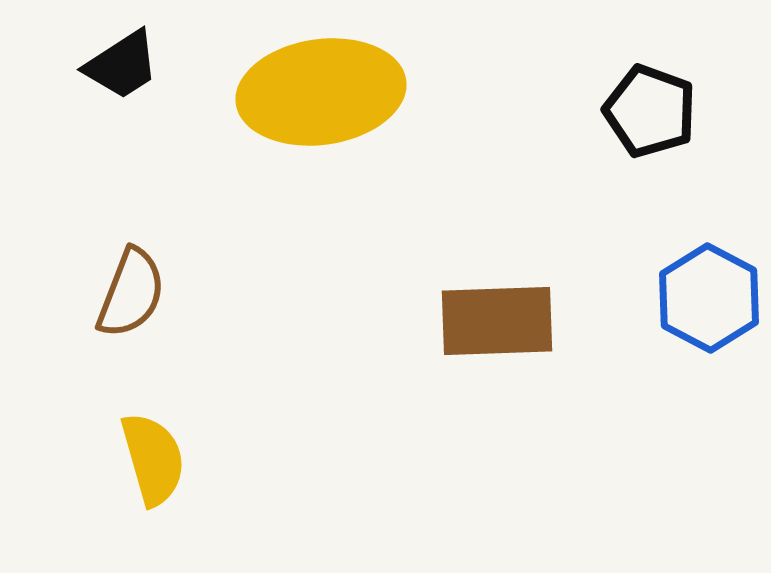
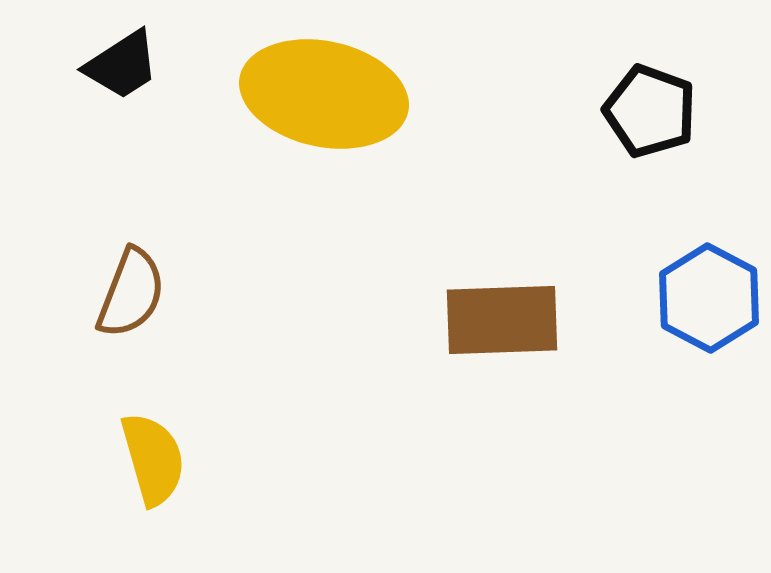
yellow ellipse: moved 3 px right, 2 px down; rotated 20 degrees clockwise
brown rectangle: moved 5 px right, 1 px up
